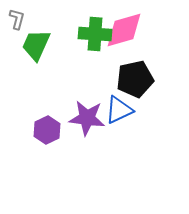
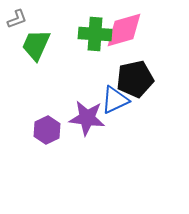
gray L-shape: rotated 55 degrees clockwise
blue triangle: moved 4 px left, 10 px up
